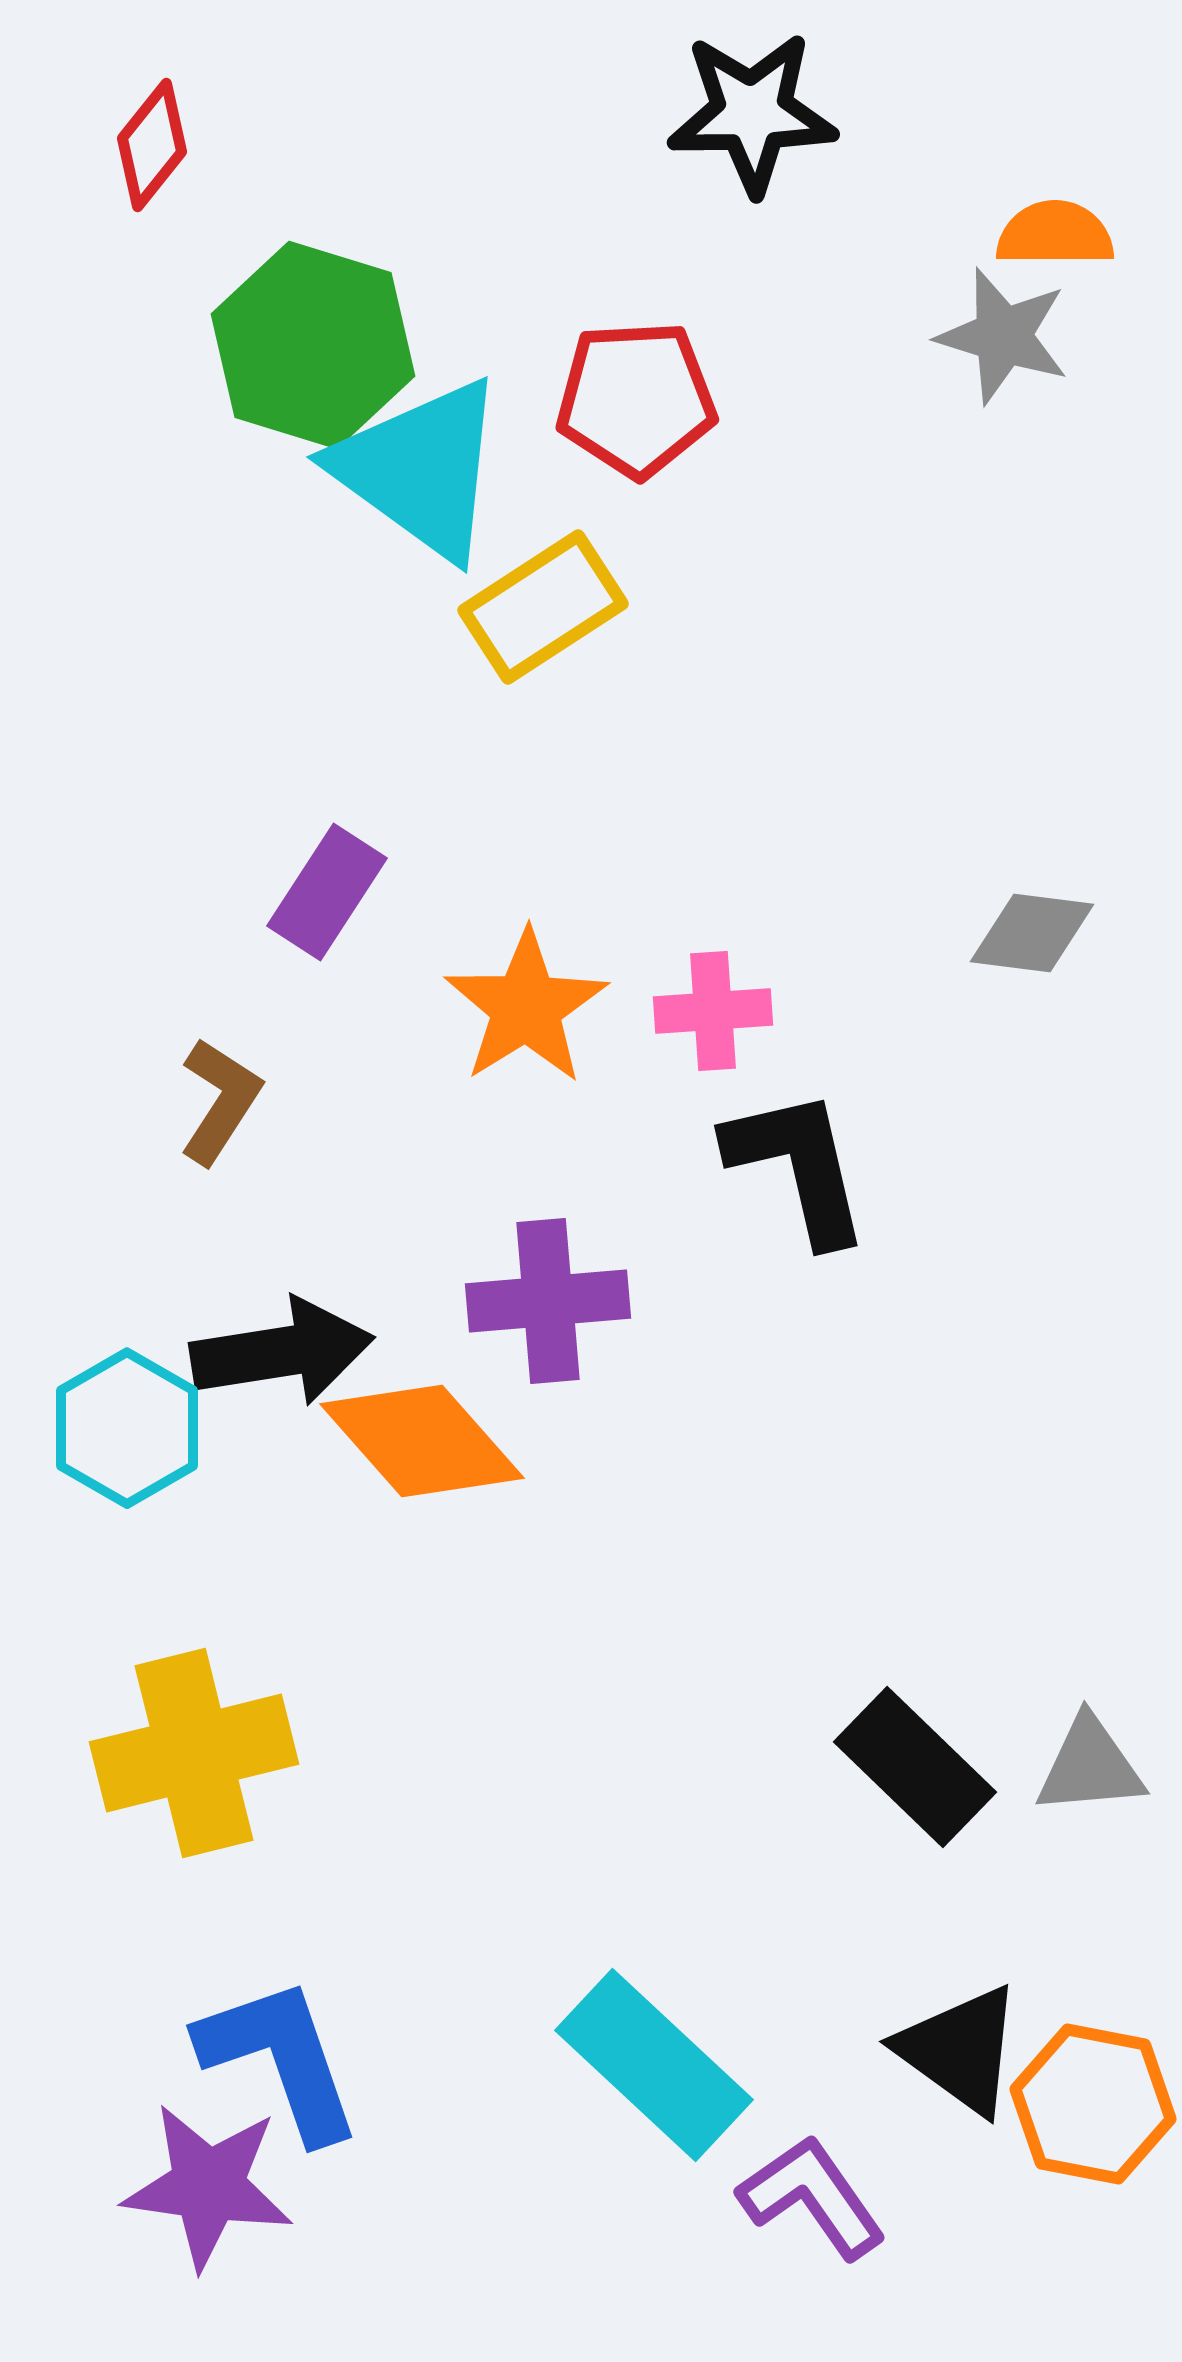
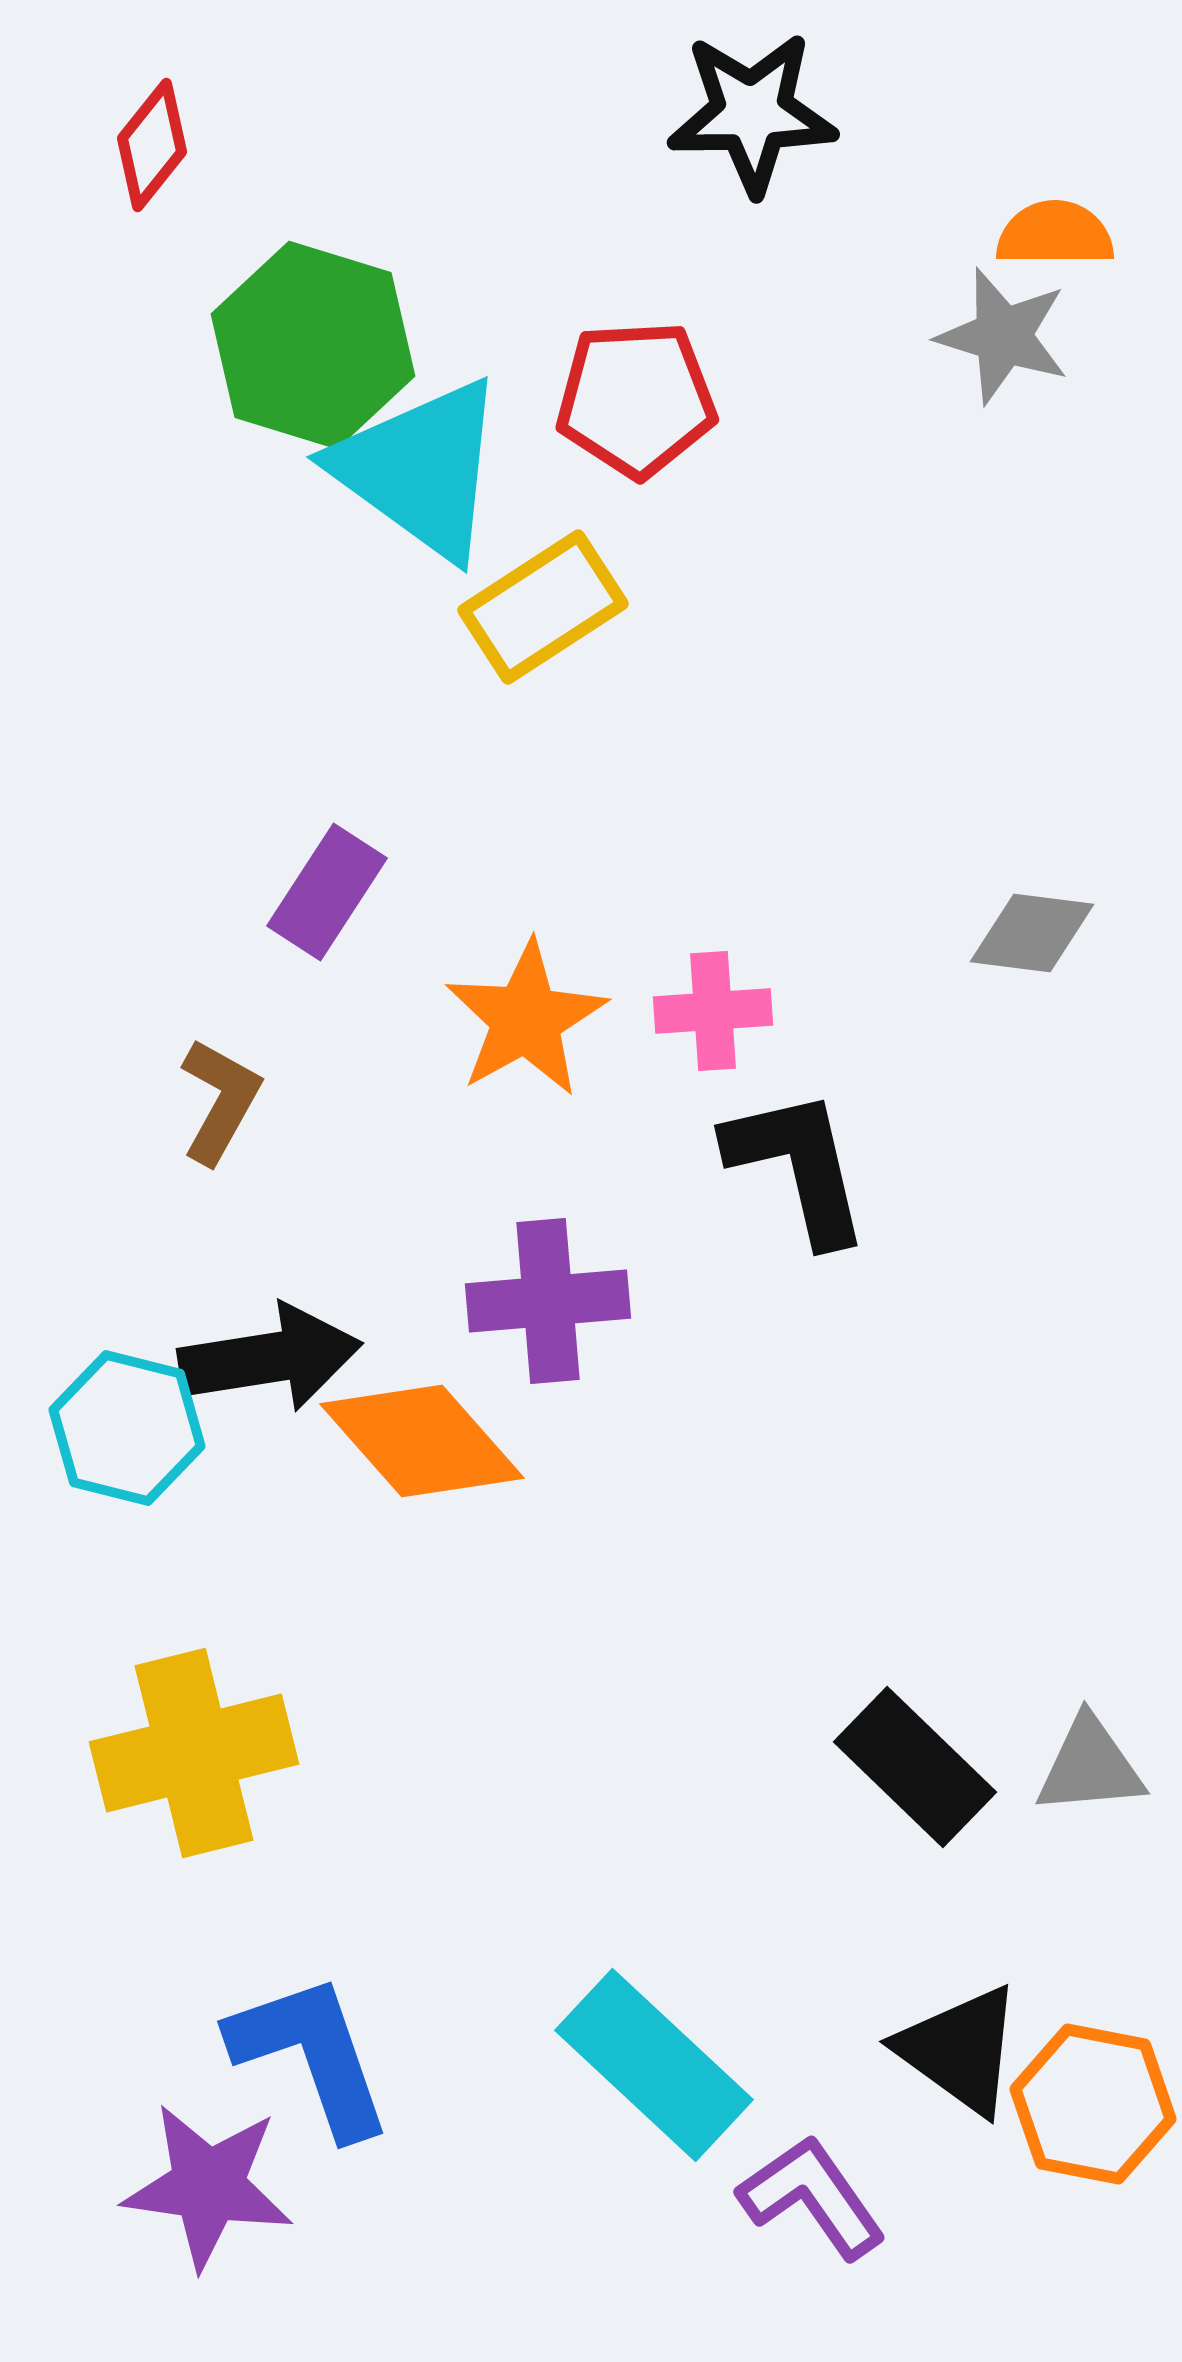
orange star: moved 12 px down; rotated 3 degrees clockwise
brown L-shape: rotated 4 degrees counterclockwise
black arrow: moved 12 px left, 6 px down
cyan hexagon: rotated 16 degrees counterclockwise
blue L-shape: moved 31 px right, 4 px up
